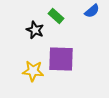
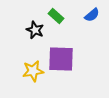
blue semicircle: moved 4 px down
yellow star: rotated 15 degrees counterclockwise
